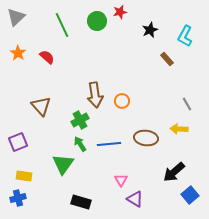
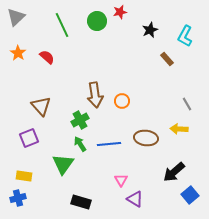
purple square: moved 11 px right, 4 px up
